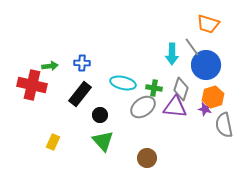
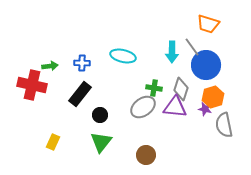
cyan arrow: moved 2 px up
cyan ellipse: moved 27 px up
green triangle: moved 2 px left, 1 px down; rotated 20 degrees clockwise
brown circle: moved 1 px left, 3 px up
